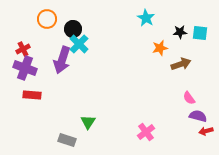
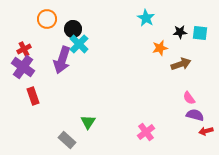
red cross: moved 1 px right
purple cross: moved 2 px left, 1 px up; rotated 15 degrees clockwise
red rectangle: moved 1 px right, 1 px down; rotated 66 degrees clockwise
purple semicircle: moved 3 px left, 1 px up
gray rectangle: rotated 24 degrees clockwise
